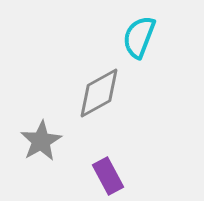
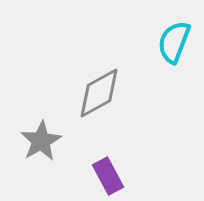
cyan semicircle: moved 35 px right, 5 px down
